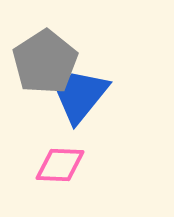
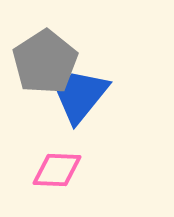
pink diamond: moved 3 px left, 5 px down
